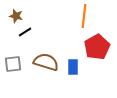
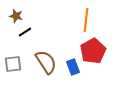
orange line: moved 2 px right, 4 px down
red pentagon: moved 4 px left, 4 px down
brown semicircle: rotated 40 degrees clockwise
blue rectangle: rotated 21 degrees counterclockwise
